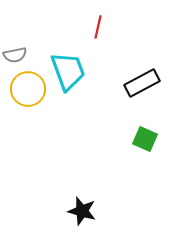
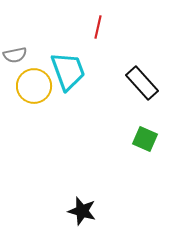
black rectangle: rotated 76 degrees clockwise
yellow circle: moved 6 px right, 3 px up
